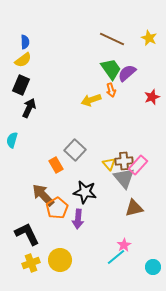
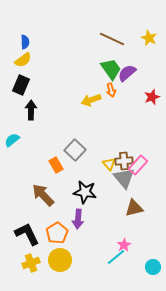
black arrow: moved 2 px right, 2 px down; rotated 24 degrees counterclockwise
cyan semicircle: rotated 35 degrees clockwise
orange pentagon: moved 25 px down
